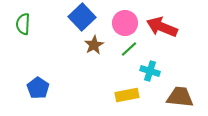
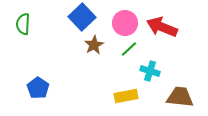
yellow rectangle: moved 1 px left, 1 px down
